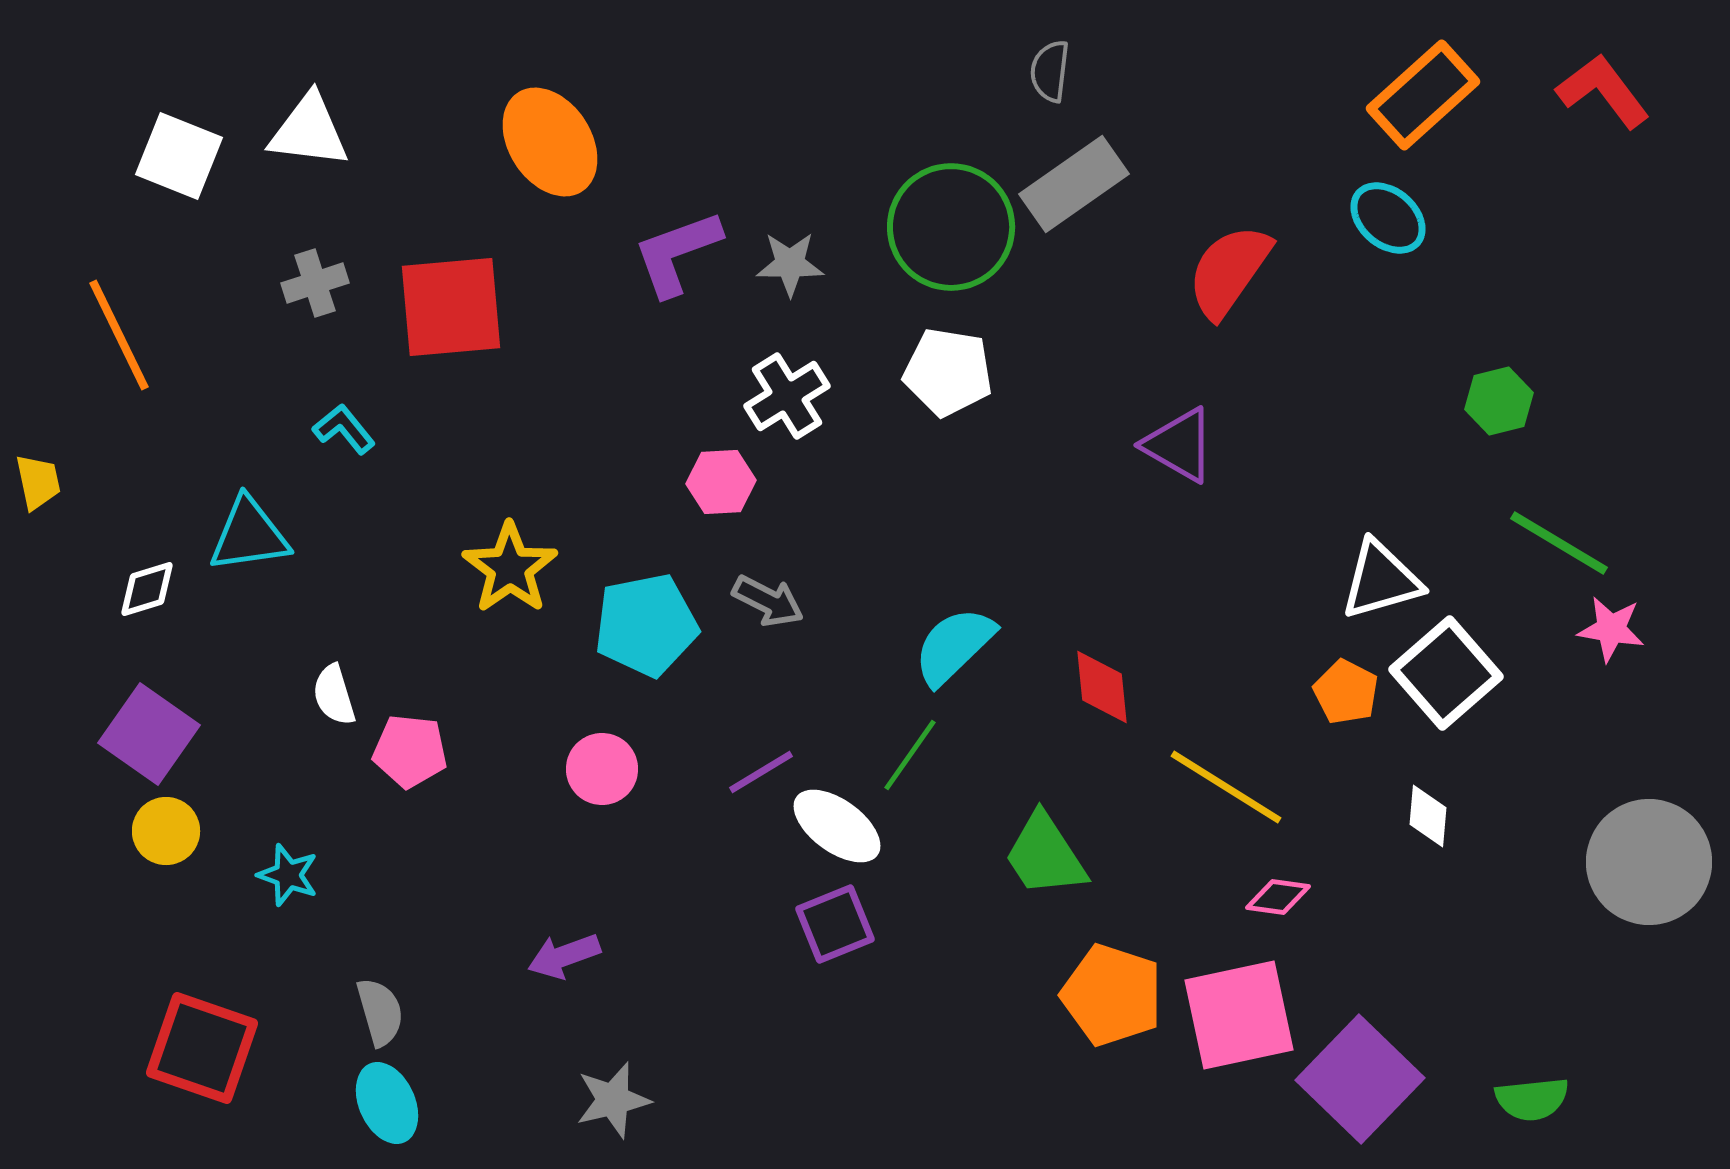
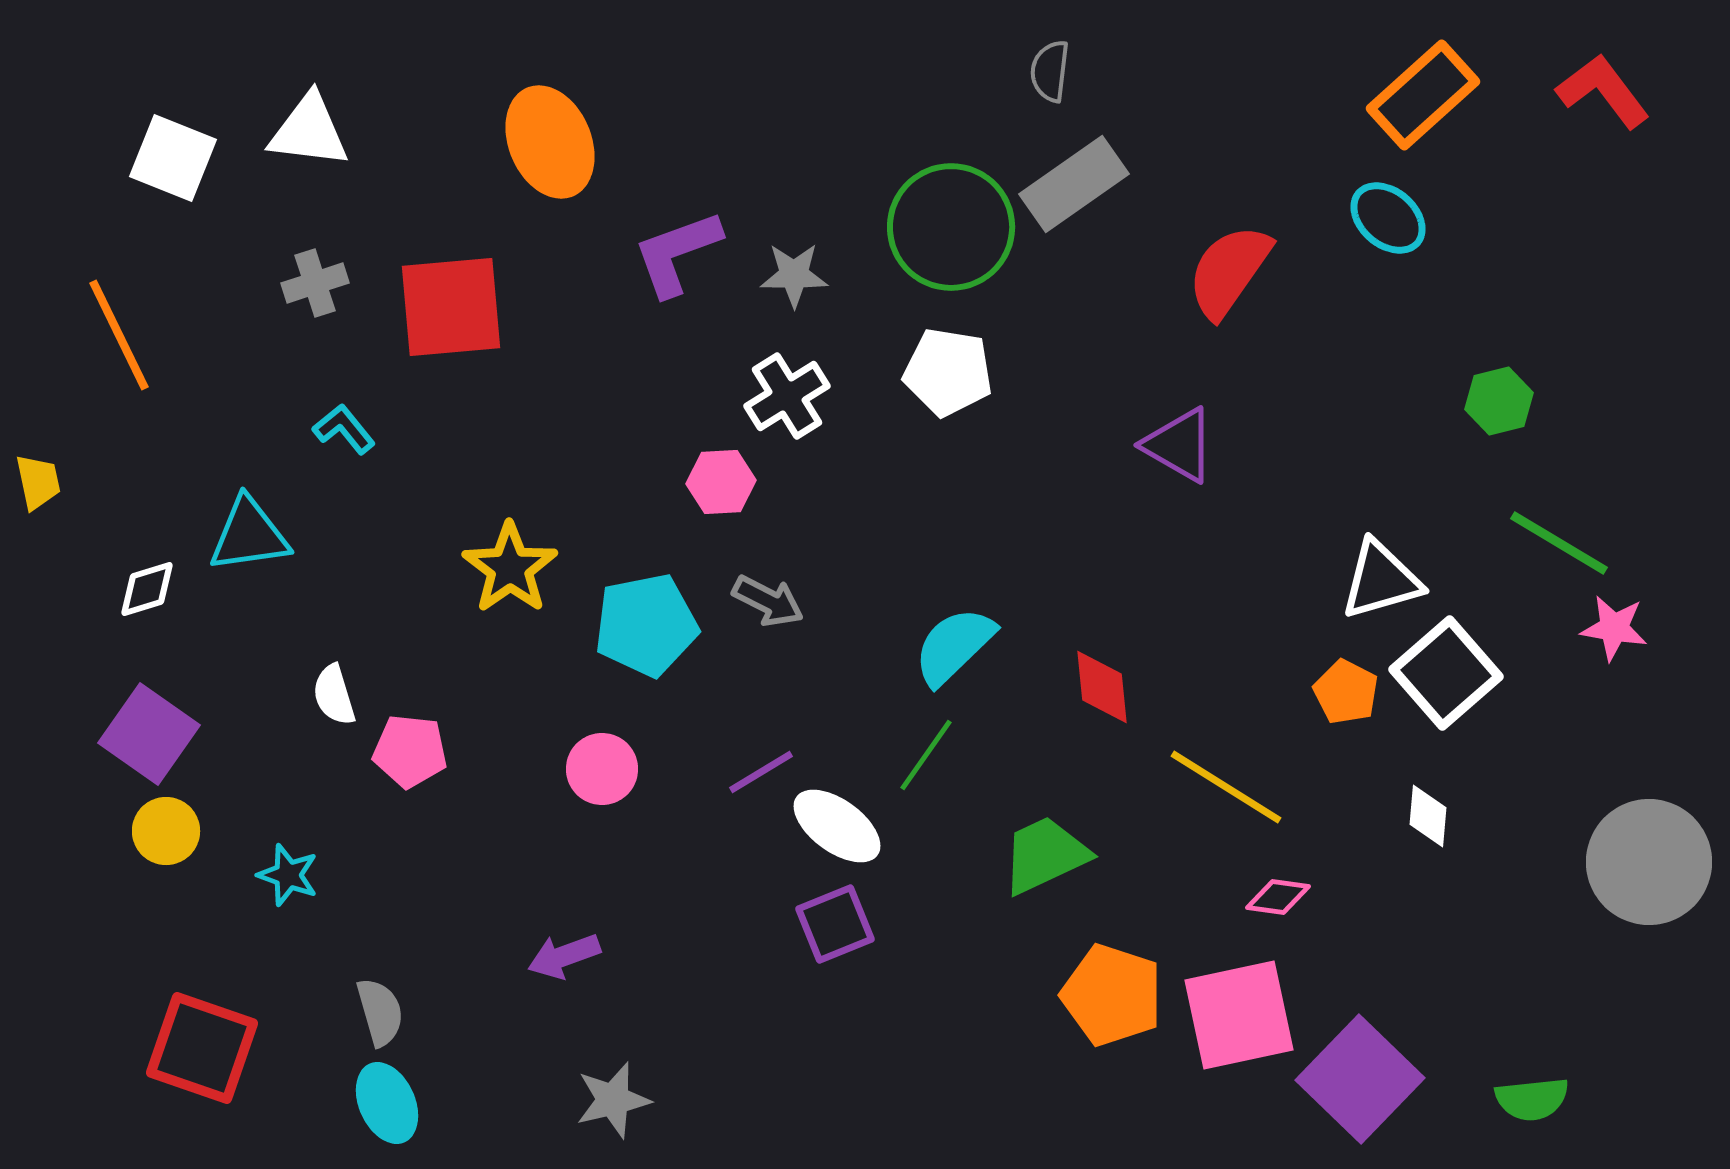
orange ellipse at (550, 142): rotated 10 degrees clockwise
white square at (179, 156): moved 6 px left, 2 px down
gray star at (790, 264): moved 4 px right, 11 px down
pink star at (1611, 629): moved 3 px right, 1 px up
green line at (910, 755): moved 16 px right
green trapezoid at (1045, 855): rotated 98 degrees clockwise
